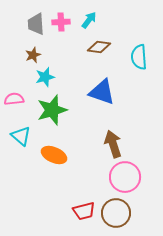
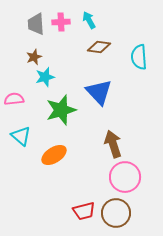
cyan arrow: rotated 66 degrees counterclockwise
brown star: moved 1 px right, 2 px down
blue triangle: moved 3 px left; rotated 28 degrees clockwise
green star: moved 9 px right
orange ellipse: rotated 55 degrees counterclockwise
